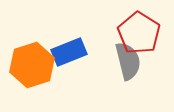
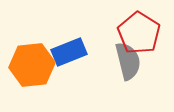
orange hexagon: rotated 12 degrees clockwise
